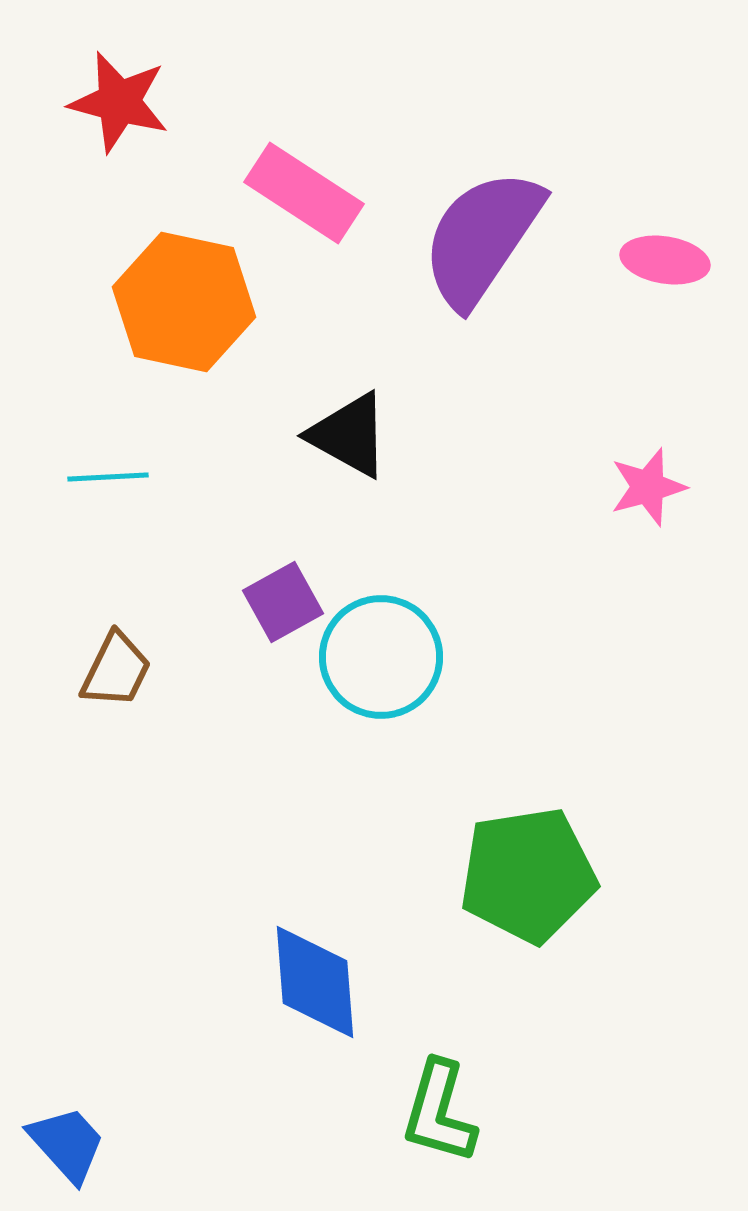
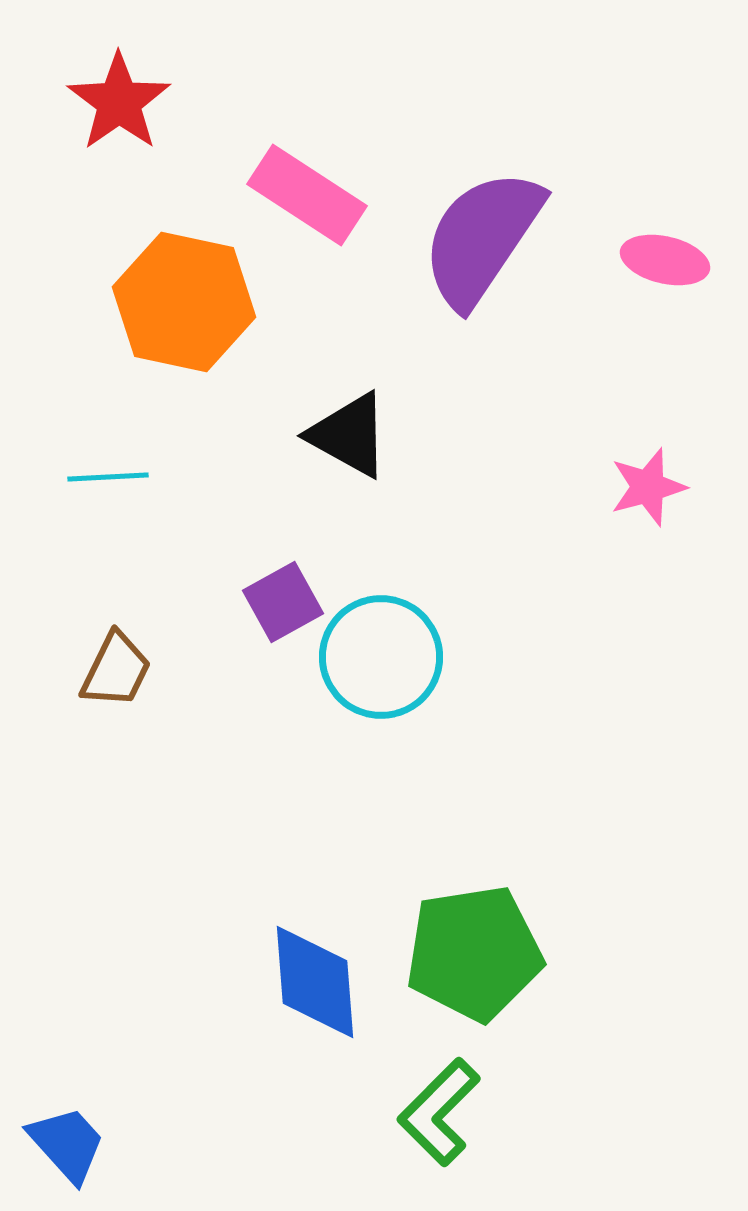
red star: rotated 22 degrees clockwise
pink rectangle: moved 3 px right, 2 px down
pink ellipse: rotated 4 degrees clockwise
green pentagon: moved 54 px left, 78 px down
green L-shape: rotated 29 degrees clockwise
